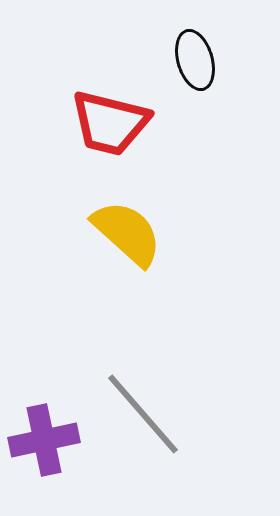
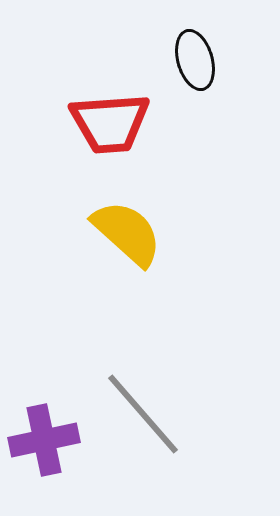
red trapezoid: rotated 18 degrees counterclockwise
